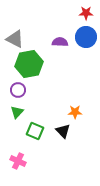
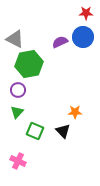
blue circle: moved 3 px left
purple semicircle: rotated 28 degrees counterclockwise
